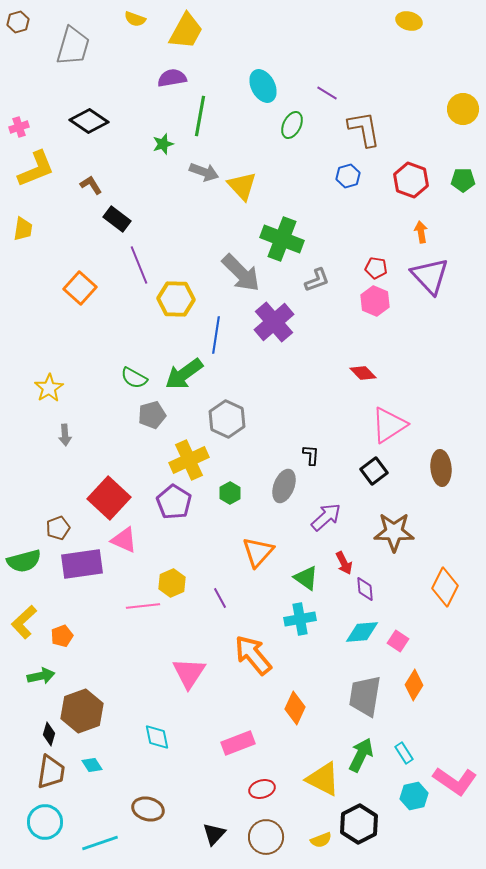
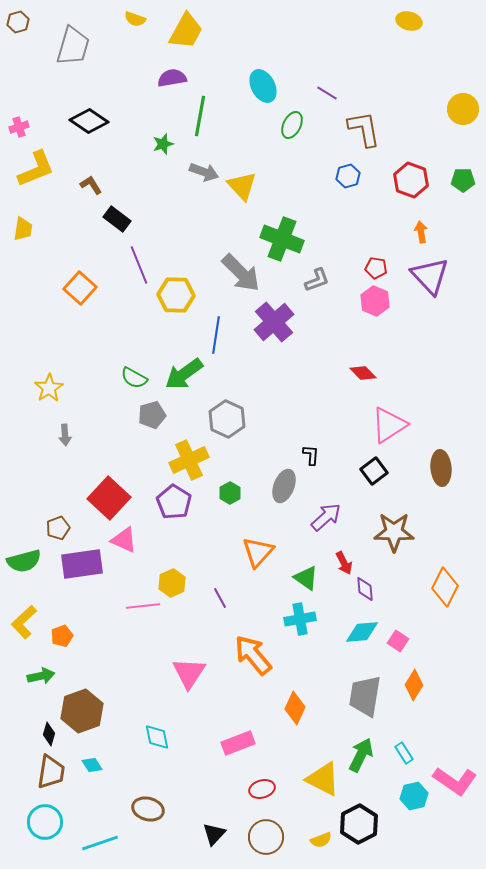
yellow hexagon at (176, 299): moved 4 px up
